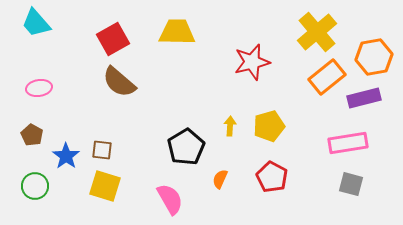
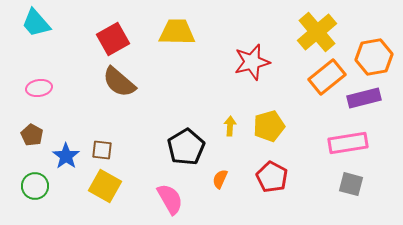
yellow square: rotated 12 degrees clockwise
